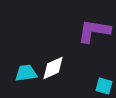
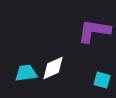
cyan square: moved 2 px left, 6 px up
